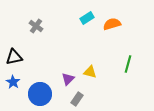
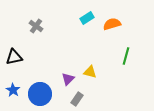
green line: moved 2 px left, 8 px up
blue star: moved 8 px down
